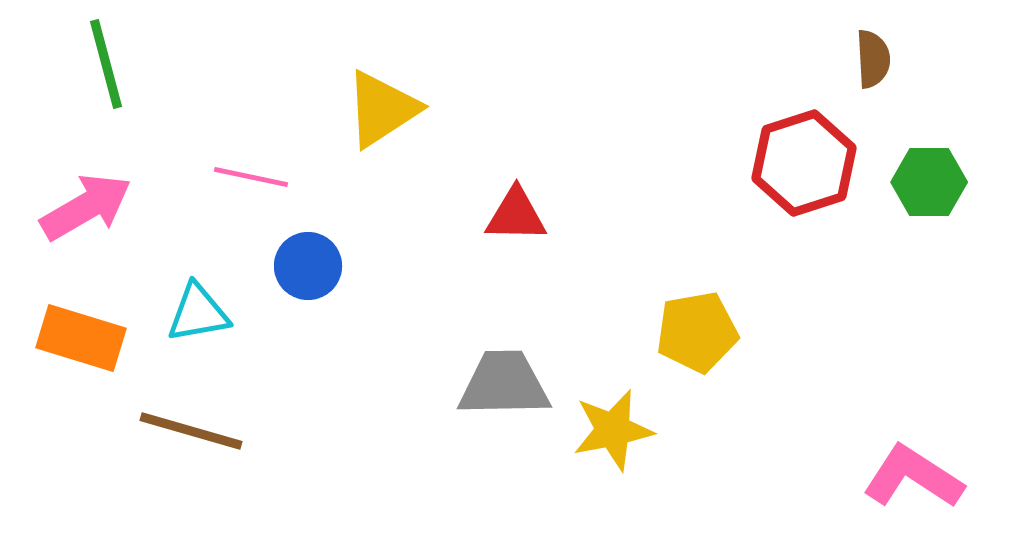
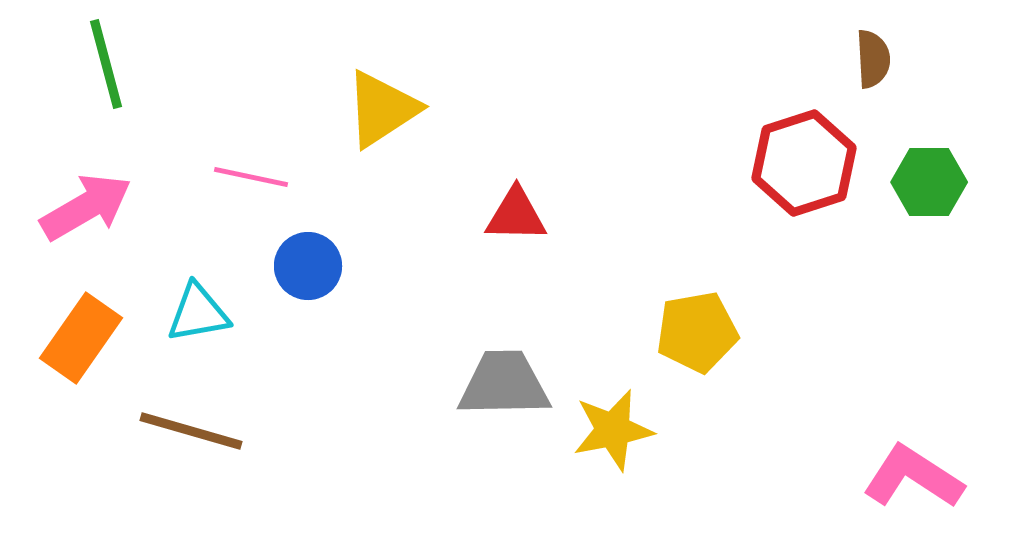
orange rectangle: rotated 72 degrees counterclockwise
